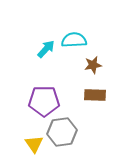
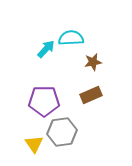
cyan semicircle: moved 3 px left, 2 px up
brown star: moved 3 px up
brown rectangle: moved 4 px left; rotated 25 degrees counterclockwise
